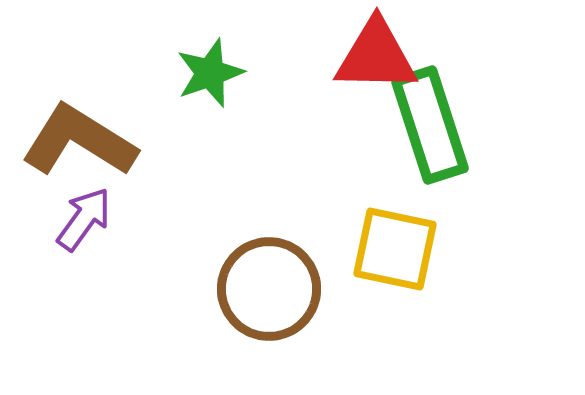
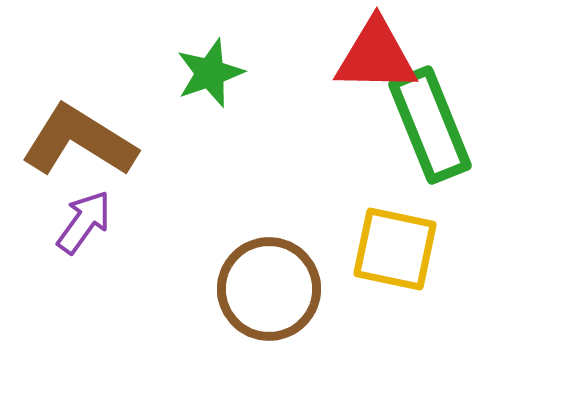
green rectangle: rotated 4 degrees counterclockwise
purple arrow: moved 3 px down
